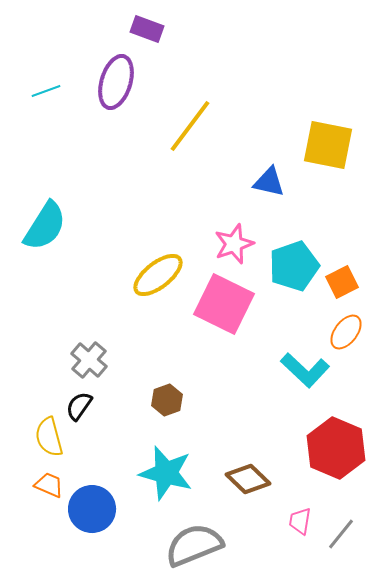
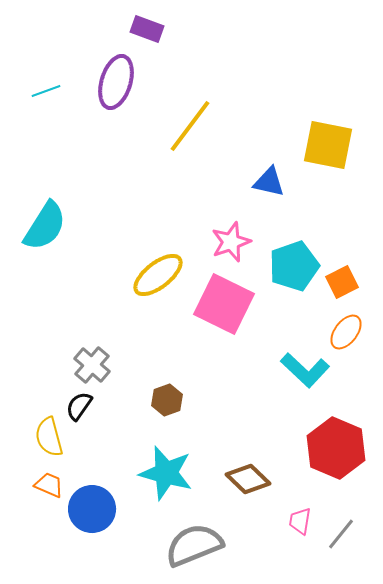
pink star: moved 3 px left, 2 px up
gray cross: moved 3 px right, 5 px down
